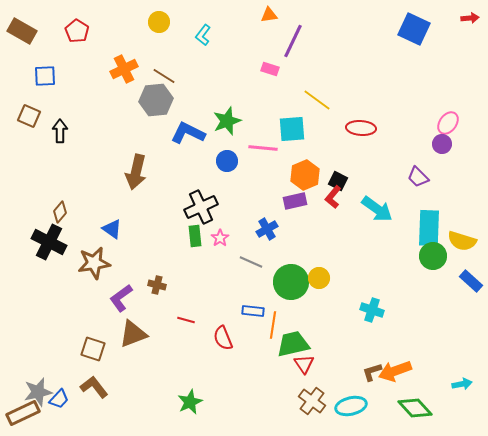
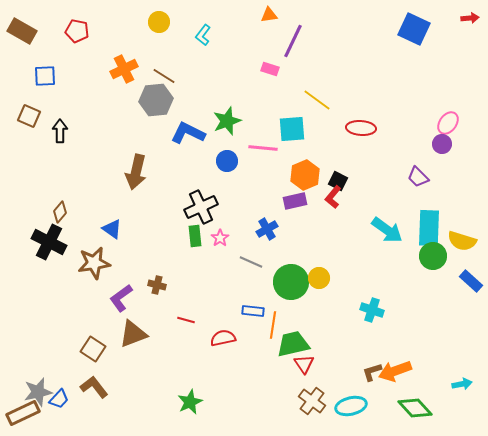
red pentagon at (77, 31): rotated 20 degrees counterclockwise
cyan arrow at (377, 209): moved 10 px right, 21 px down
red semicircle at (223, 338): rotated 100 degrees clockwise
brown square at (93, 349): rotated 15 degrees clockwise
